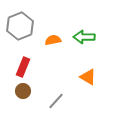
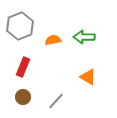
brown circle: moved 6 px down
